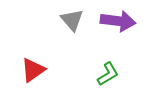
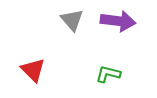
red triangle: rotated 40 degrees counterclockwise
green L-shape: rotated 135 degrees counterclockwise
